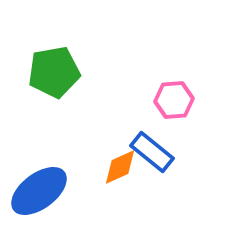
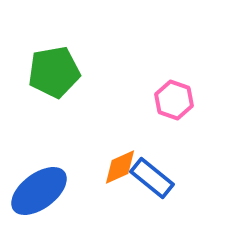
pink hexagon: rotated 24 degrees clockwise
blue rectangle: moved 26 px down
